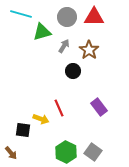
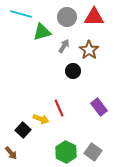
black square: rotated 35 degrees clockwise
